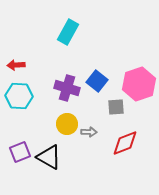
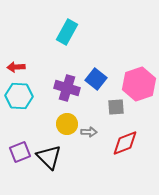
cyan rectangle: moved 1 px left
red arrow: moved 2 px down
blue square: moved 1 px left, 2 px up
black triangle: rotated 16 degrees clockwise
